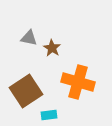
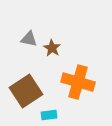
gray triangle: moved 1 px down
